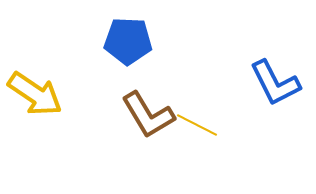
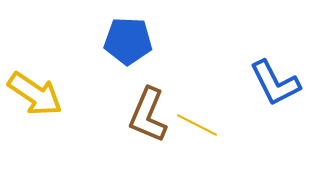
brown L-shape: rotated 54 degrees clockwise
